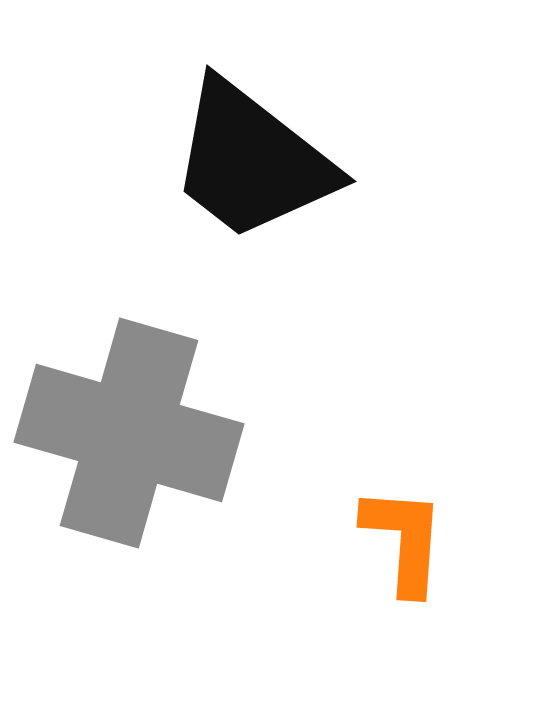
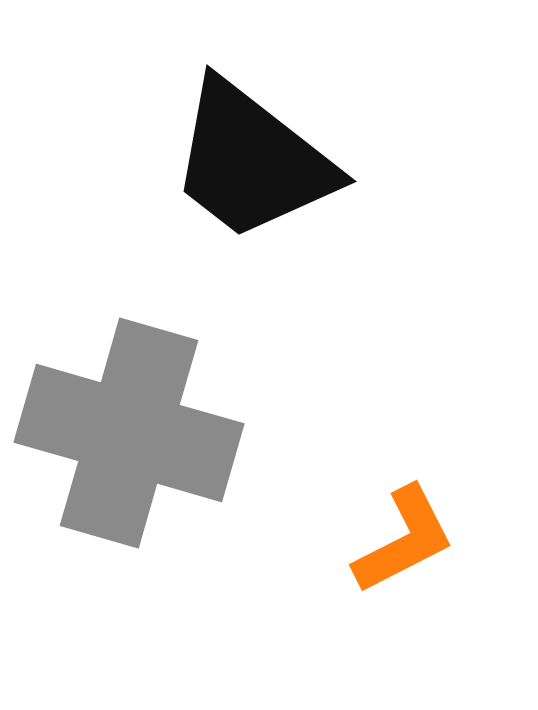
orange L-shape: rotated 59 degrees clockwise
